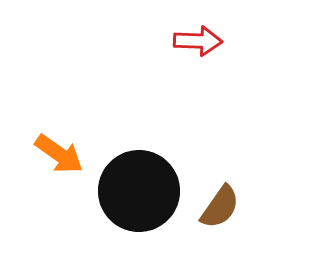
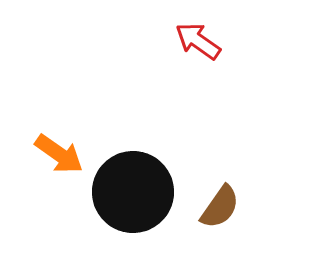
red arrow: rotated 147 degrees counterclockwise
black circle: moved 6 px left, 1 px down
